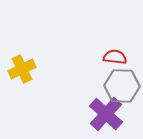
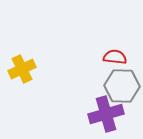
purple cross: rotated 32 degrees clockwise
